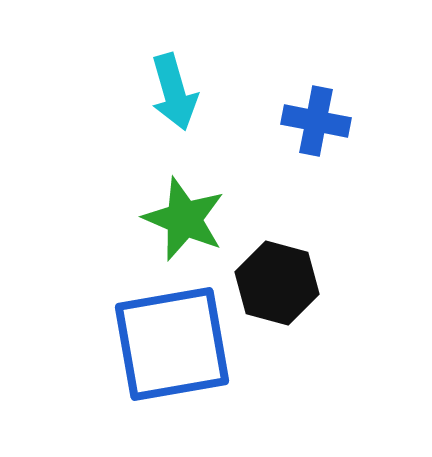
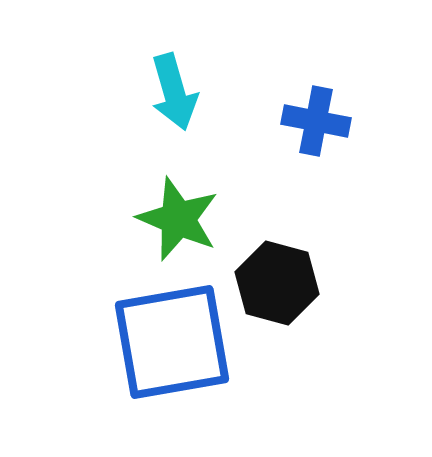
green star: moved 6 px left
blue square: moved 2 px up
